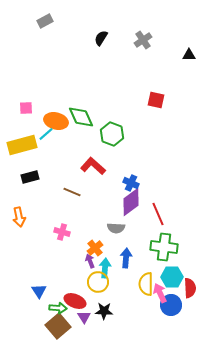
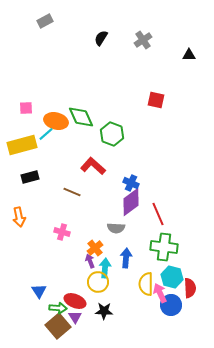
cyan hexagon: rotated 15 degrees clockwise
purple triangle: moved 9 px left
